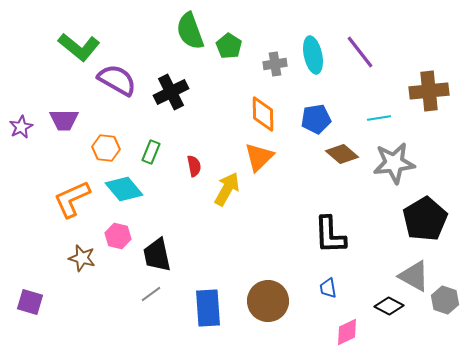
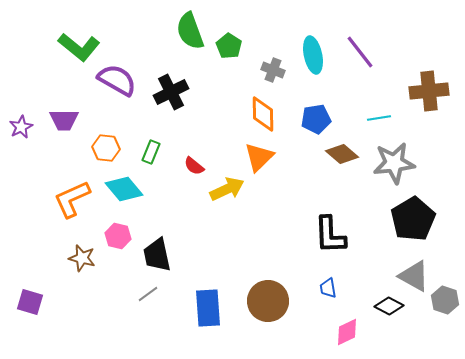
gray cross: moved 2 px left, 6 px down; rotated 30 degrees clockwise
red semicircle: rotated 140 degrees clockwise
yellow arrow: rotated 36 degrees clockwise
black pentagon: moved 12 px left
gray line: moved 3 px left
